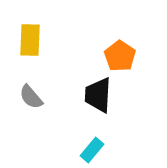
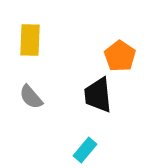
black trapezoid: rotated 9 degrees counterclockwise
cyan rectangle: moved 7 px left
